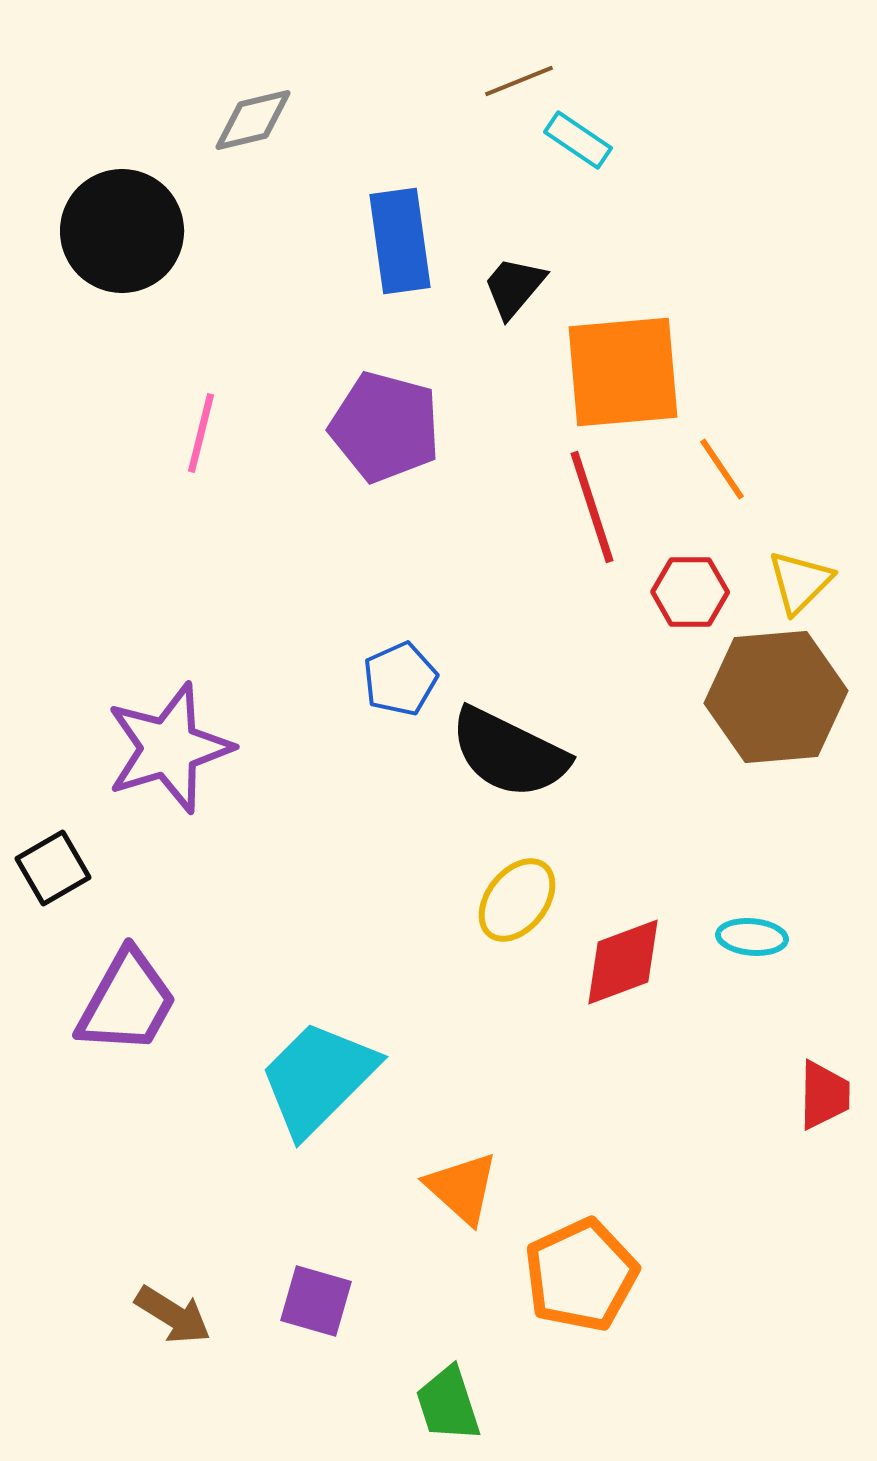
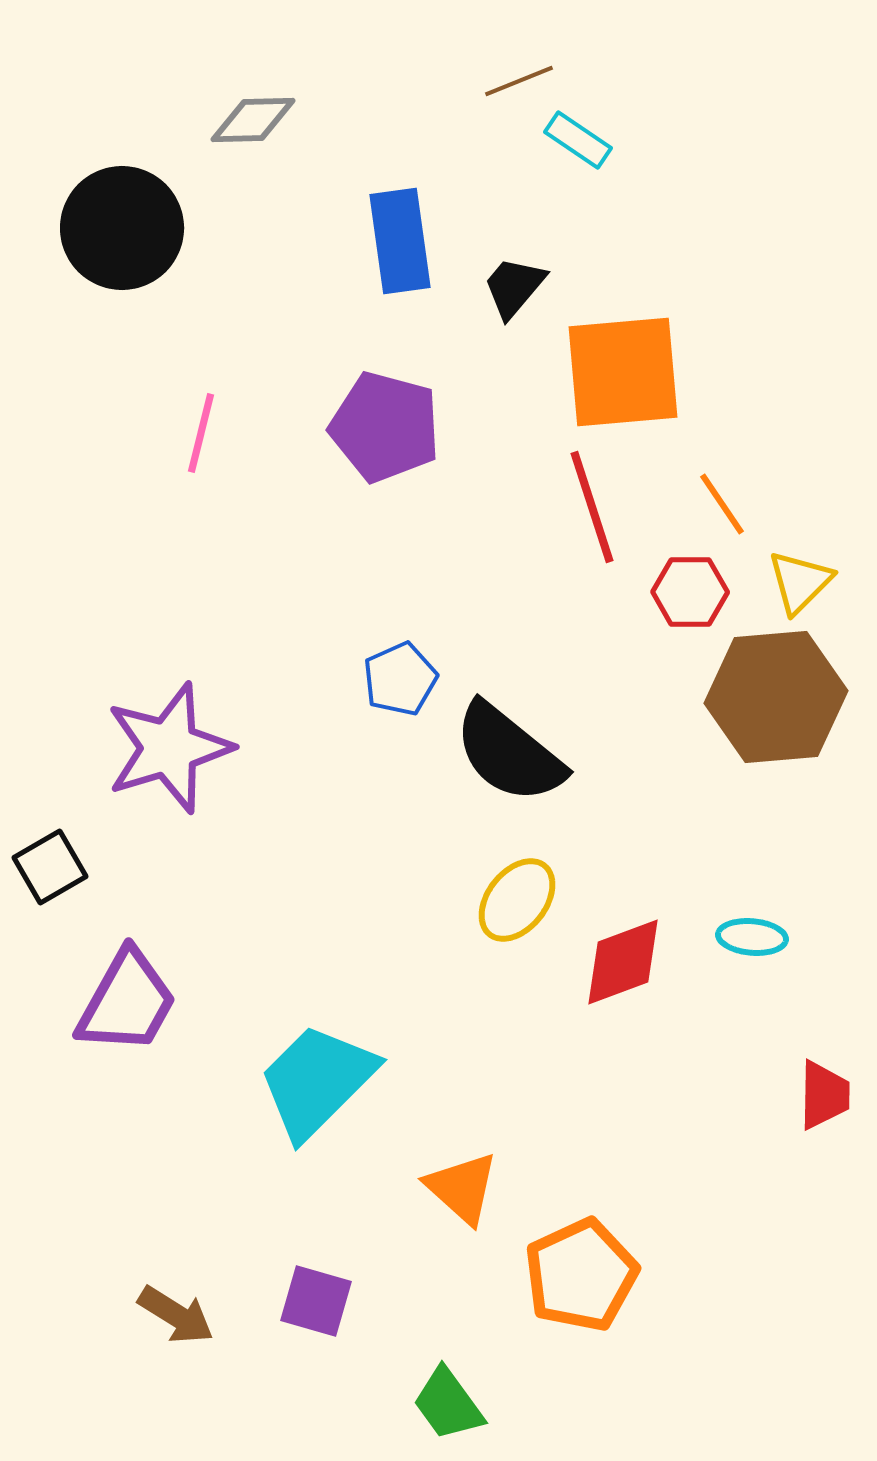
gray diamond: rotated 12 degrees clockwise
black circle: moved 3 px up
orange line: moved 35 px down
black semicircle: rotated 13 degrees clockwise
black square: moved 3 px left, 1 px up
cyan trapezoid: moved 1 px left, 3 px down
brown arrow: moved 3 px right
green trapezoid: rotated 18 degrees counterclockwise
